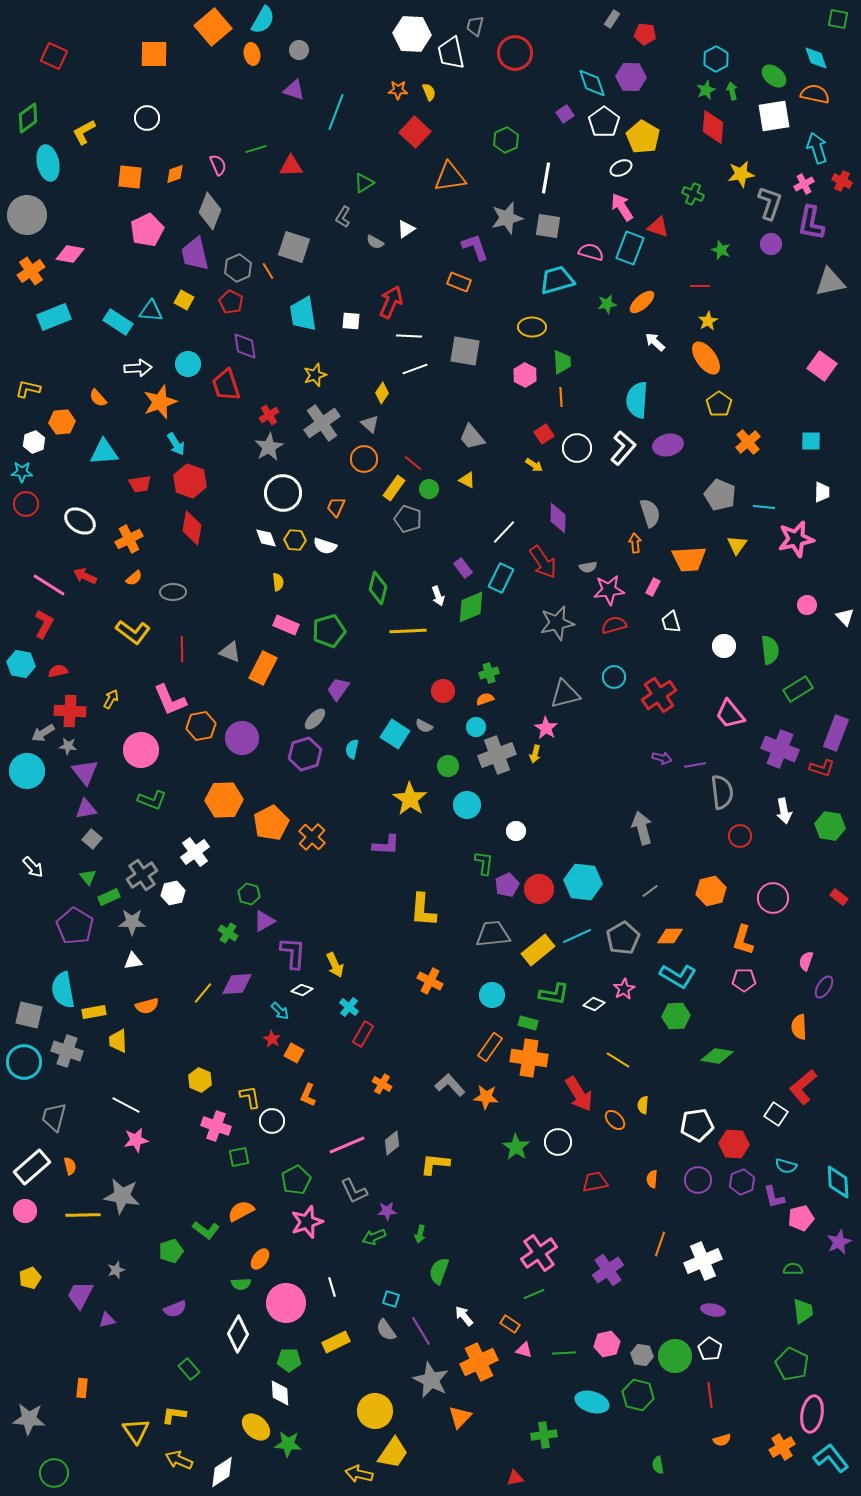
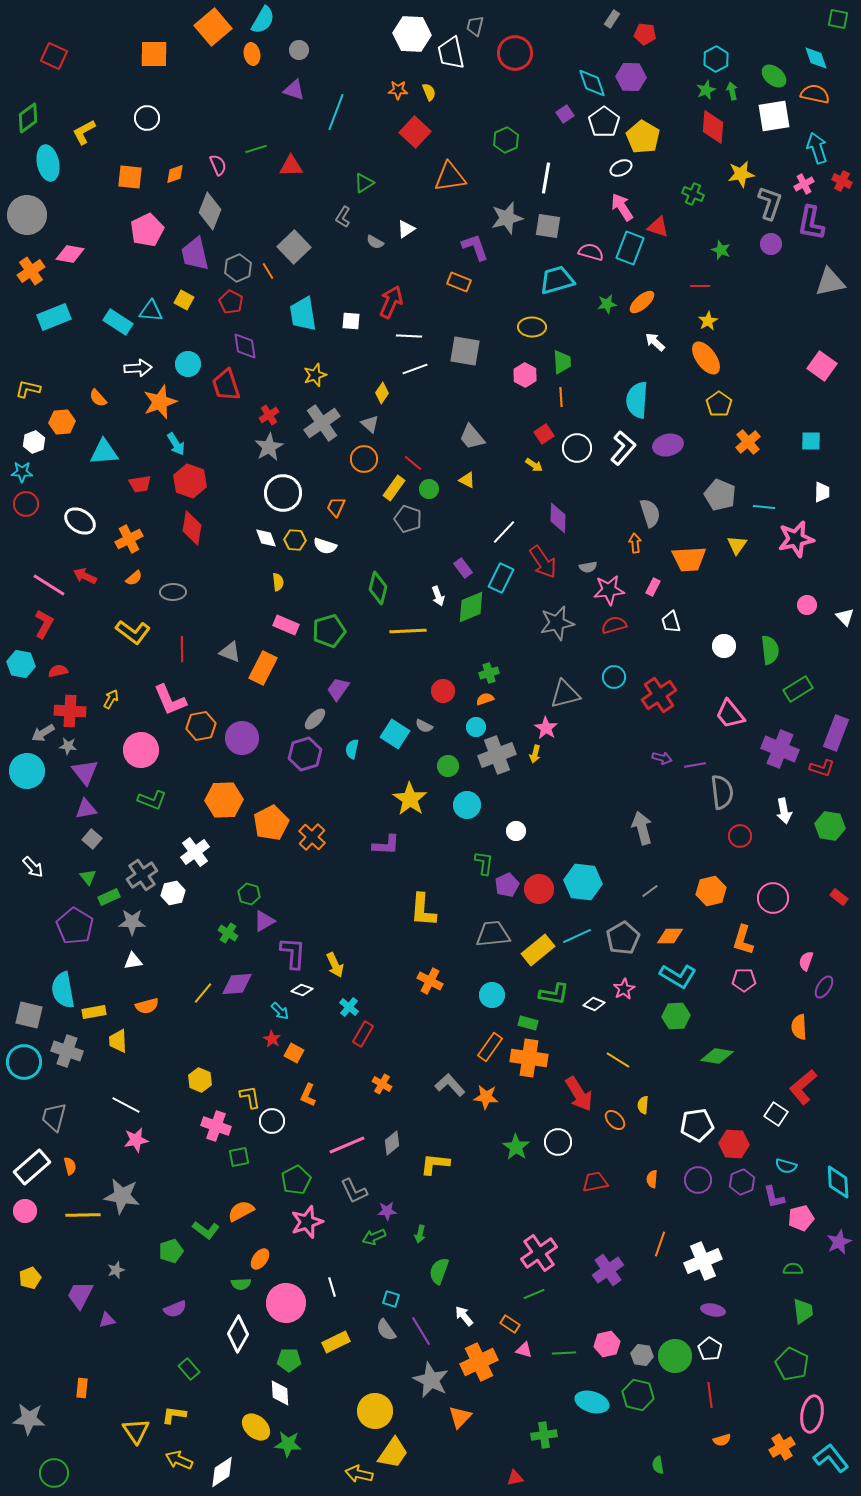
gray square at (294, 247): rotated 28 degrees clockwise
